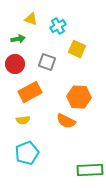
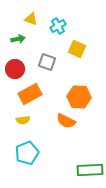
red circle: moved 5 px down
orange rectangle: moved 2 px down
